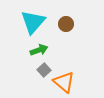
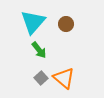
green arrow: rotated 72 degrees clockwise
gray square: moved 3 px left, 8 px down
orange triangle: moved 4 px up
